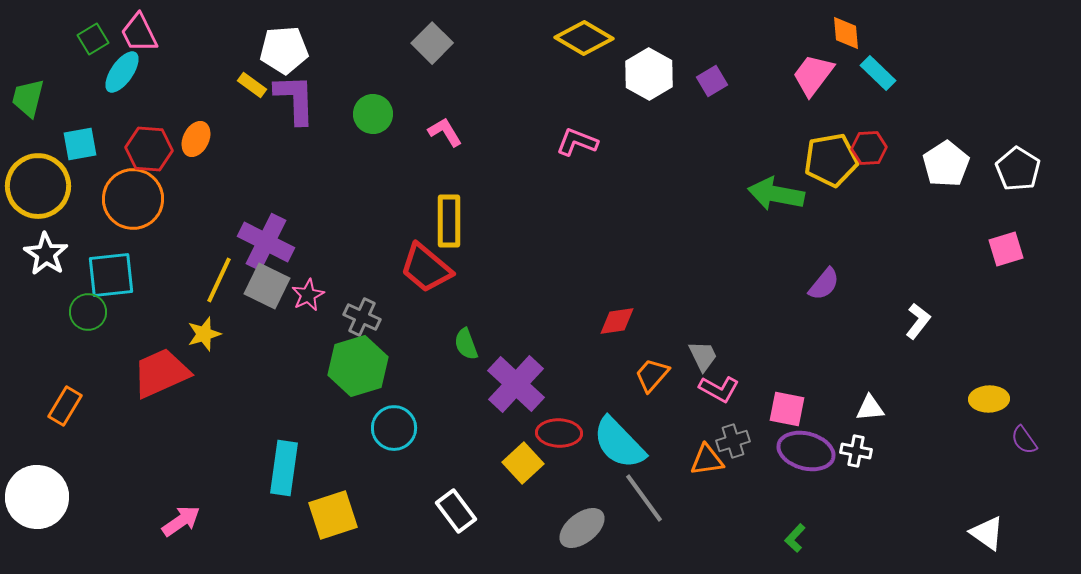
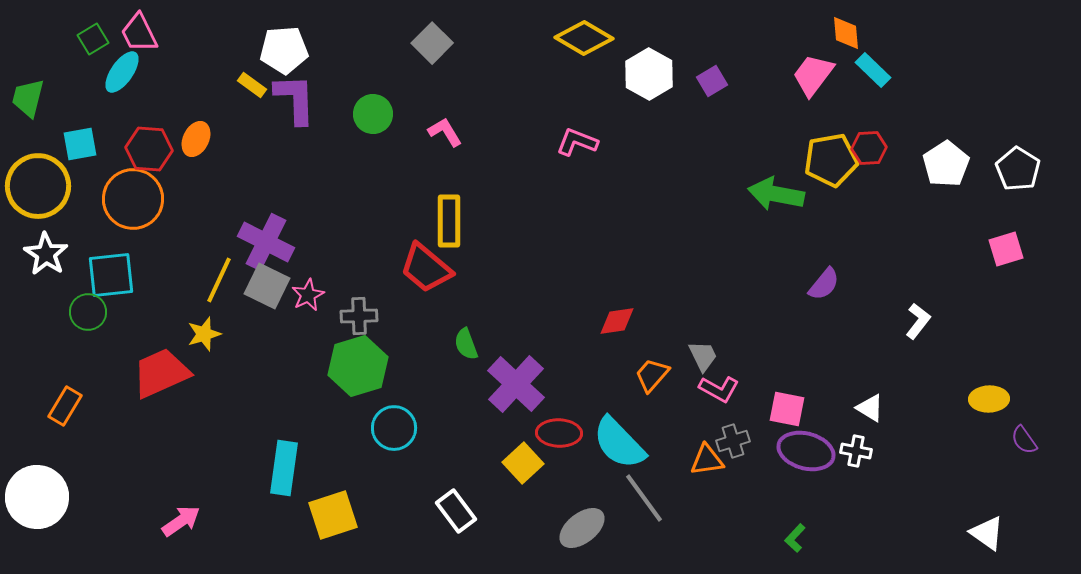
cyan rectangle at (878, 73): moved 5 px left, 3 px up
gray cross at (362, 317): moved 3 px left, 1 px up; rotated 27 degrees counterclockwise
white triangle at (870, 408): rotated 36 degrees clockwise
